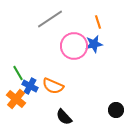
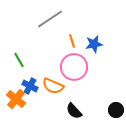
orange line: moved 26 px left, 19 px down
pink circle: moved 21 px down
green line: moved 1 px right, 13 px up
black semicircle: moved 10 px right, 6 px up
